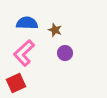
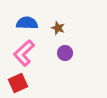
brown star: moved 3 px right, 2 px up
red square: moved 2 px right
